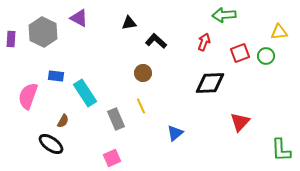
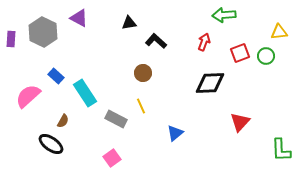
blue rectangle: rotated 35 degrees clockwise
pink semicircle: rotated 28 degrees clockwise
gray rectangle: rotated 40 degrees counterclockwise
pink square: rotated 12 degrees counterclockwise
